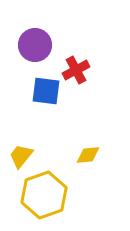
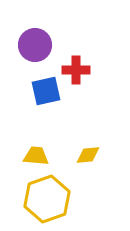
red cross: rotated 28 degrees clockwise
blue square: rotated 20 degrees counterclockwise
yellow trapezoid: moved 15 px right; rotated 56 degrees clockwise
yellow hexagon: moved 3 px right, 4 px down
